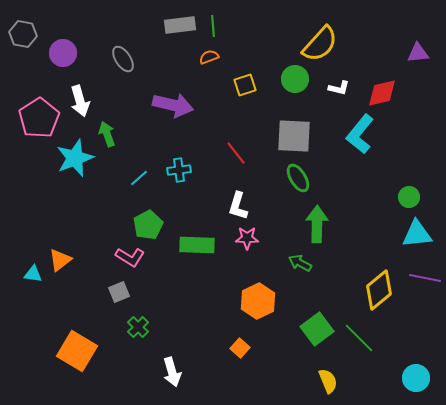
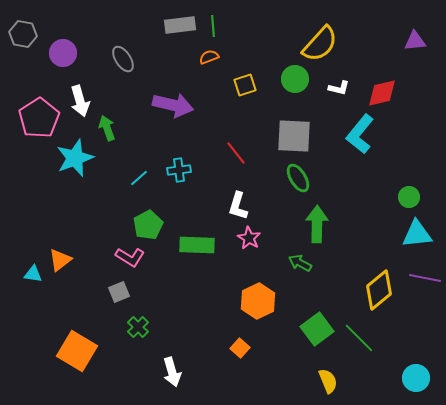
purple triangle at (418, 53): moved 3 px left, 12 px up
green arrow at (107, 134): moved 6 px up
pink star at (247, 238): moved 2 px right; rotated 30 degrees clockwise
